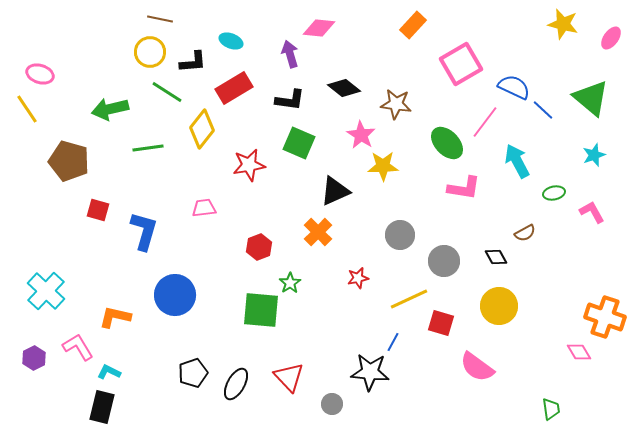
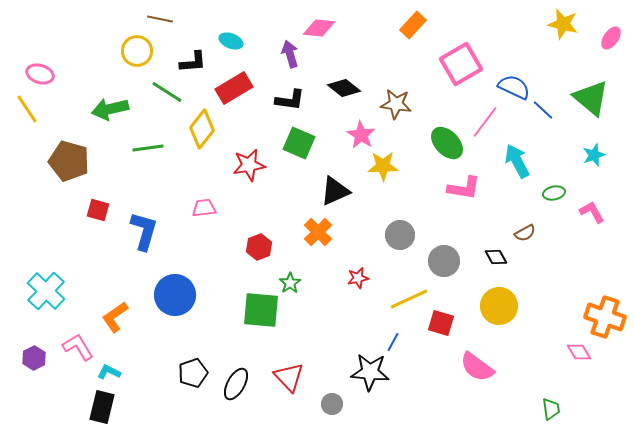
yellow circle at (150, 52): moved 13 px left, 1 px up
orange L-shape at (115, 317): rotated 48 degrees counterclockwise
